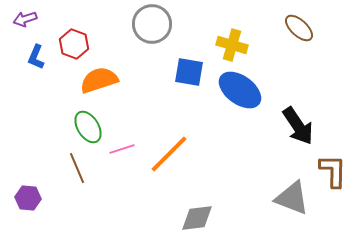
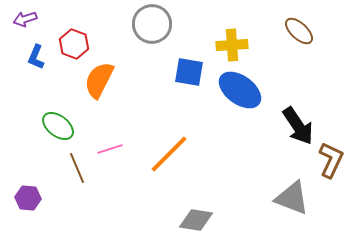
brown ellipse: moved 3 px down
yellow cross: rotated 20 degrees counterclockwise
orange semicircle: rotated 45 degrees counterclockwise
green ellipse: moved 30 px left, 1 px up; rotated 20 degrees counterclockwise
pink line: moved 12 px left
brown L-shape: moved 2 px left, 11 px up; rotated 24 degrees clockwise
gray diamond: moved 1 px left, 2 px down; rotated 16 degrees clockwise
